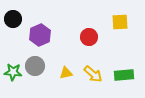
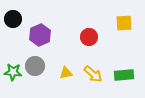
yellow square: moved 4 px right, 1 px down
